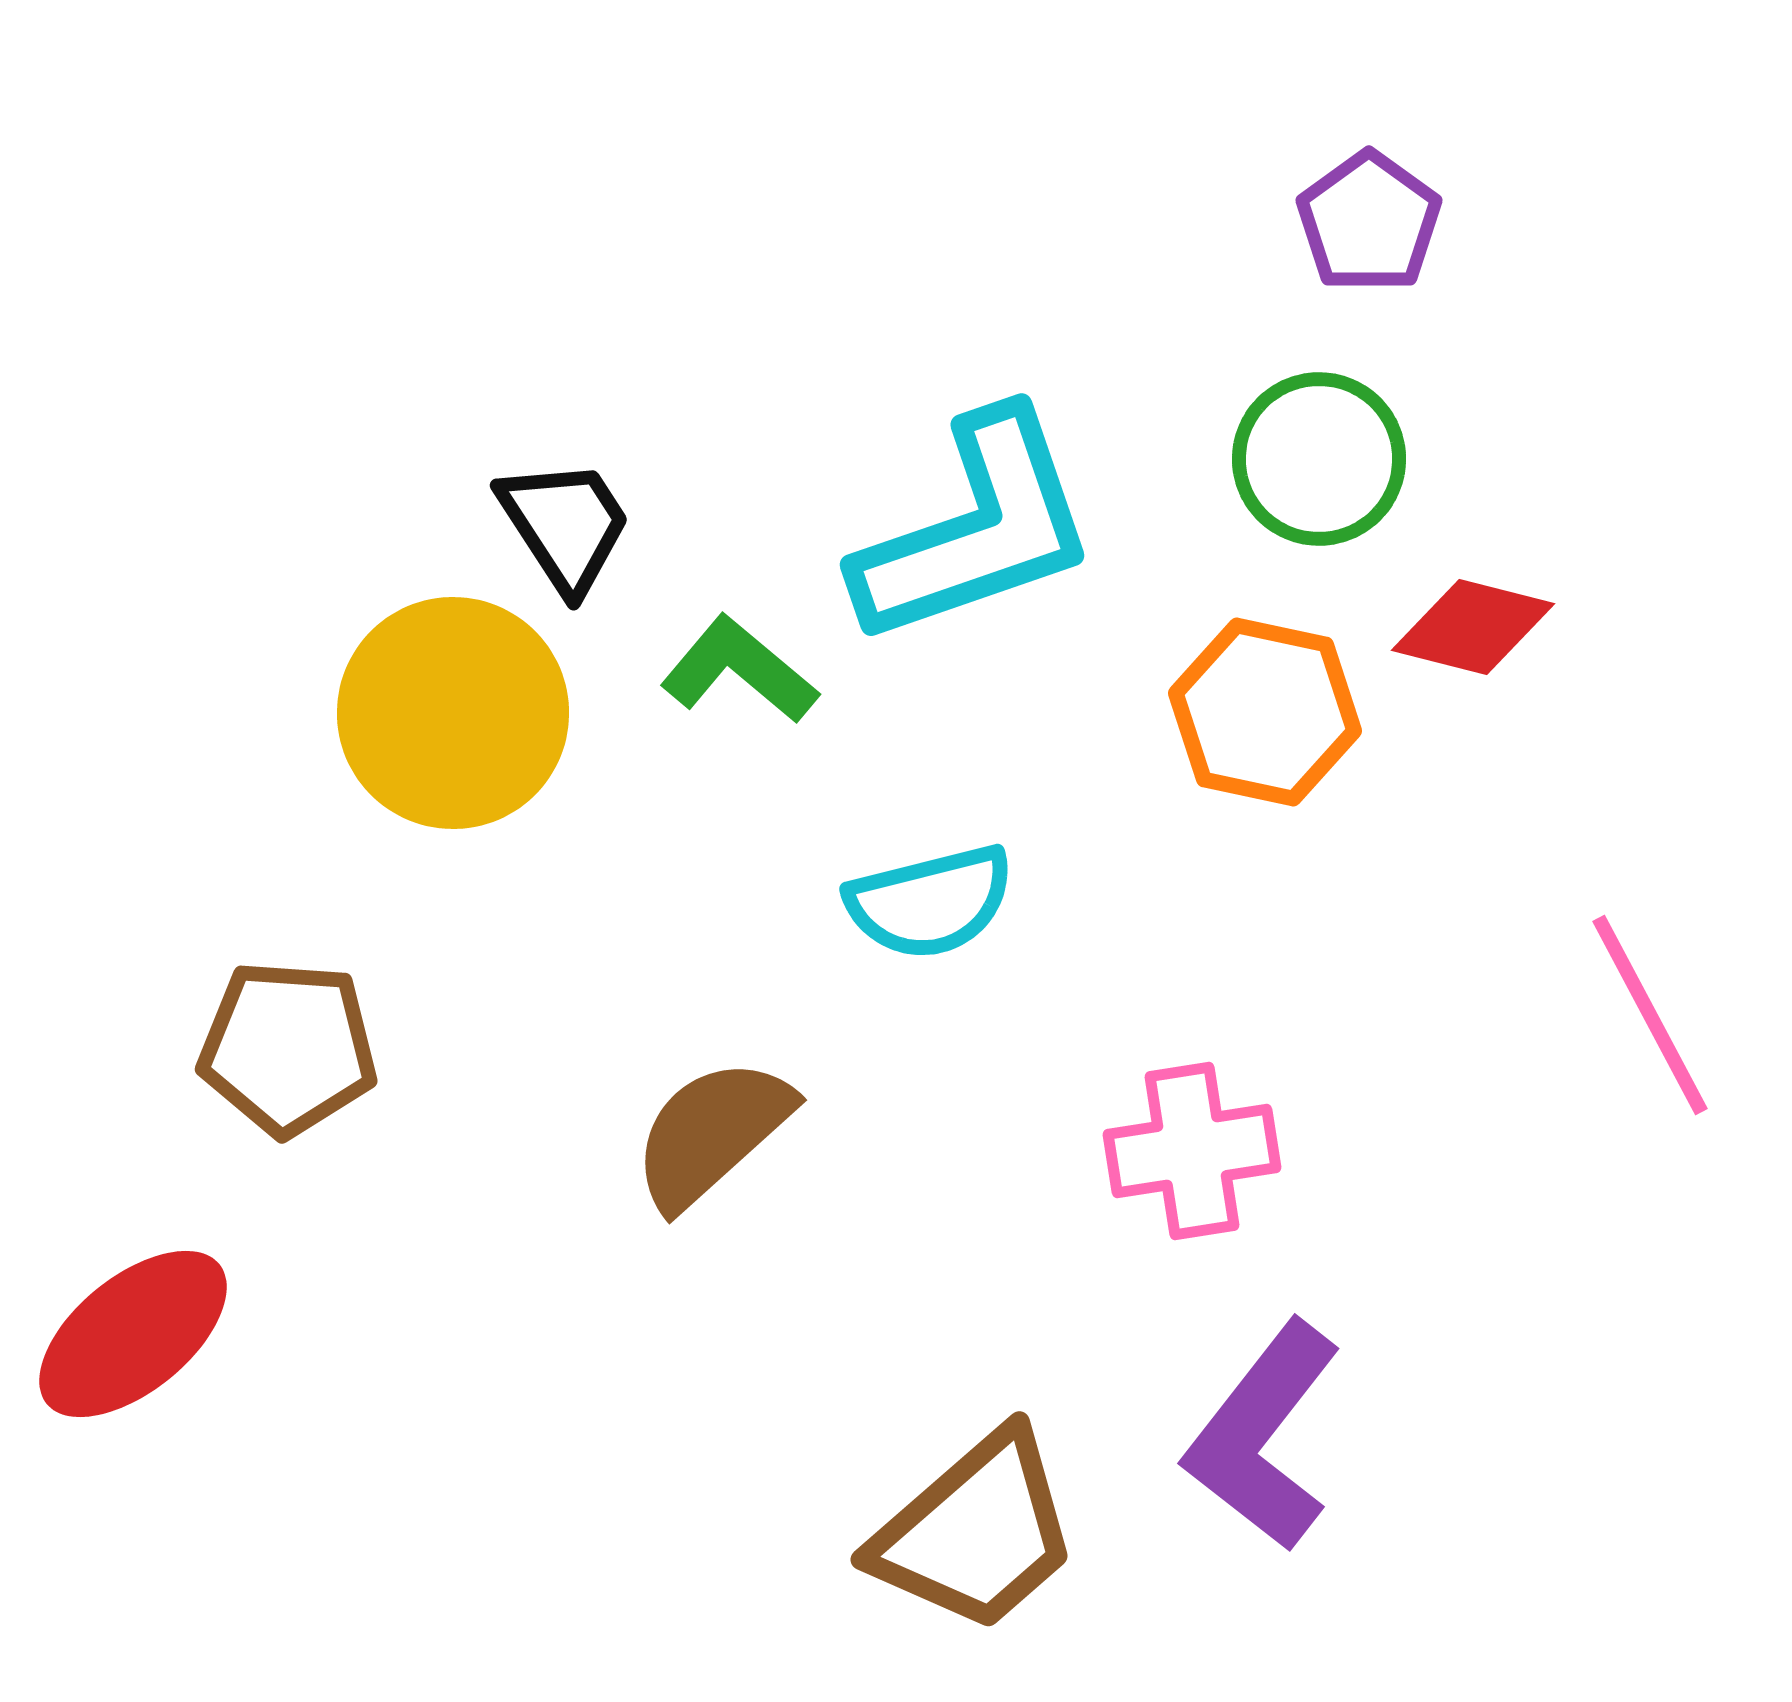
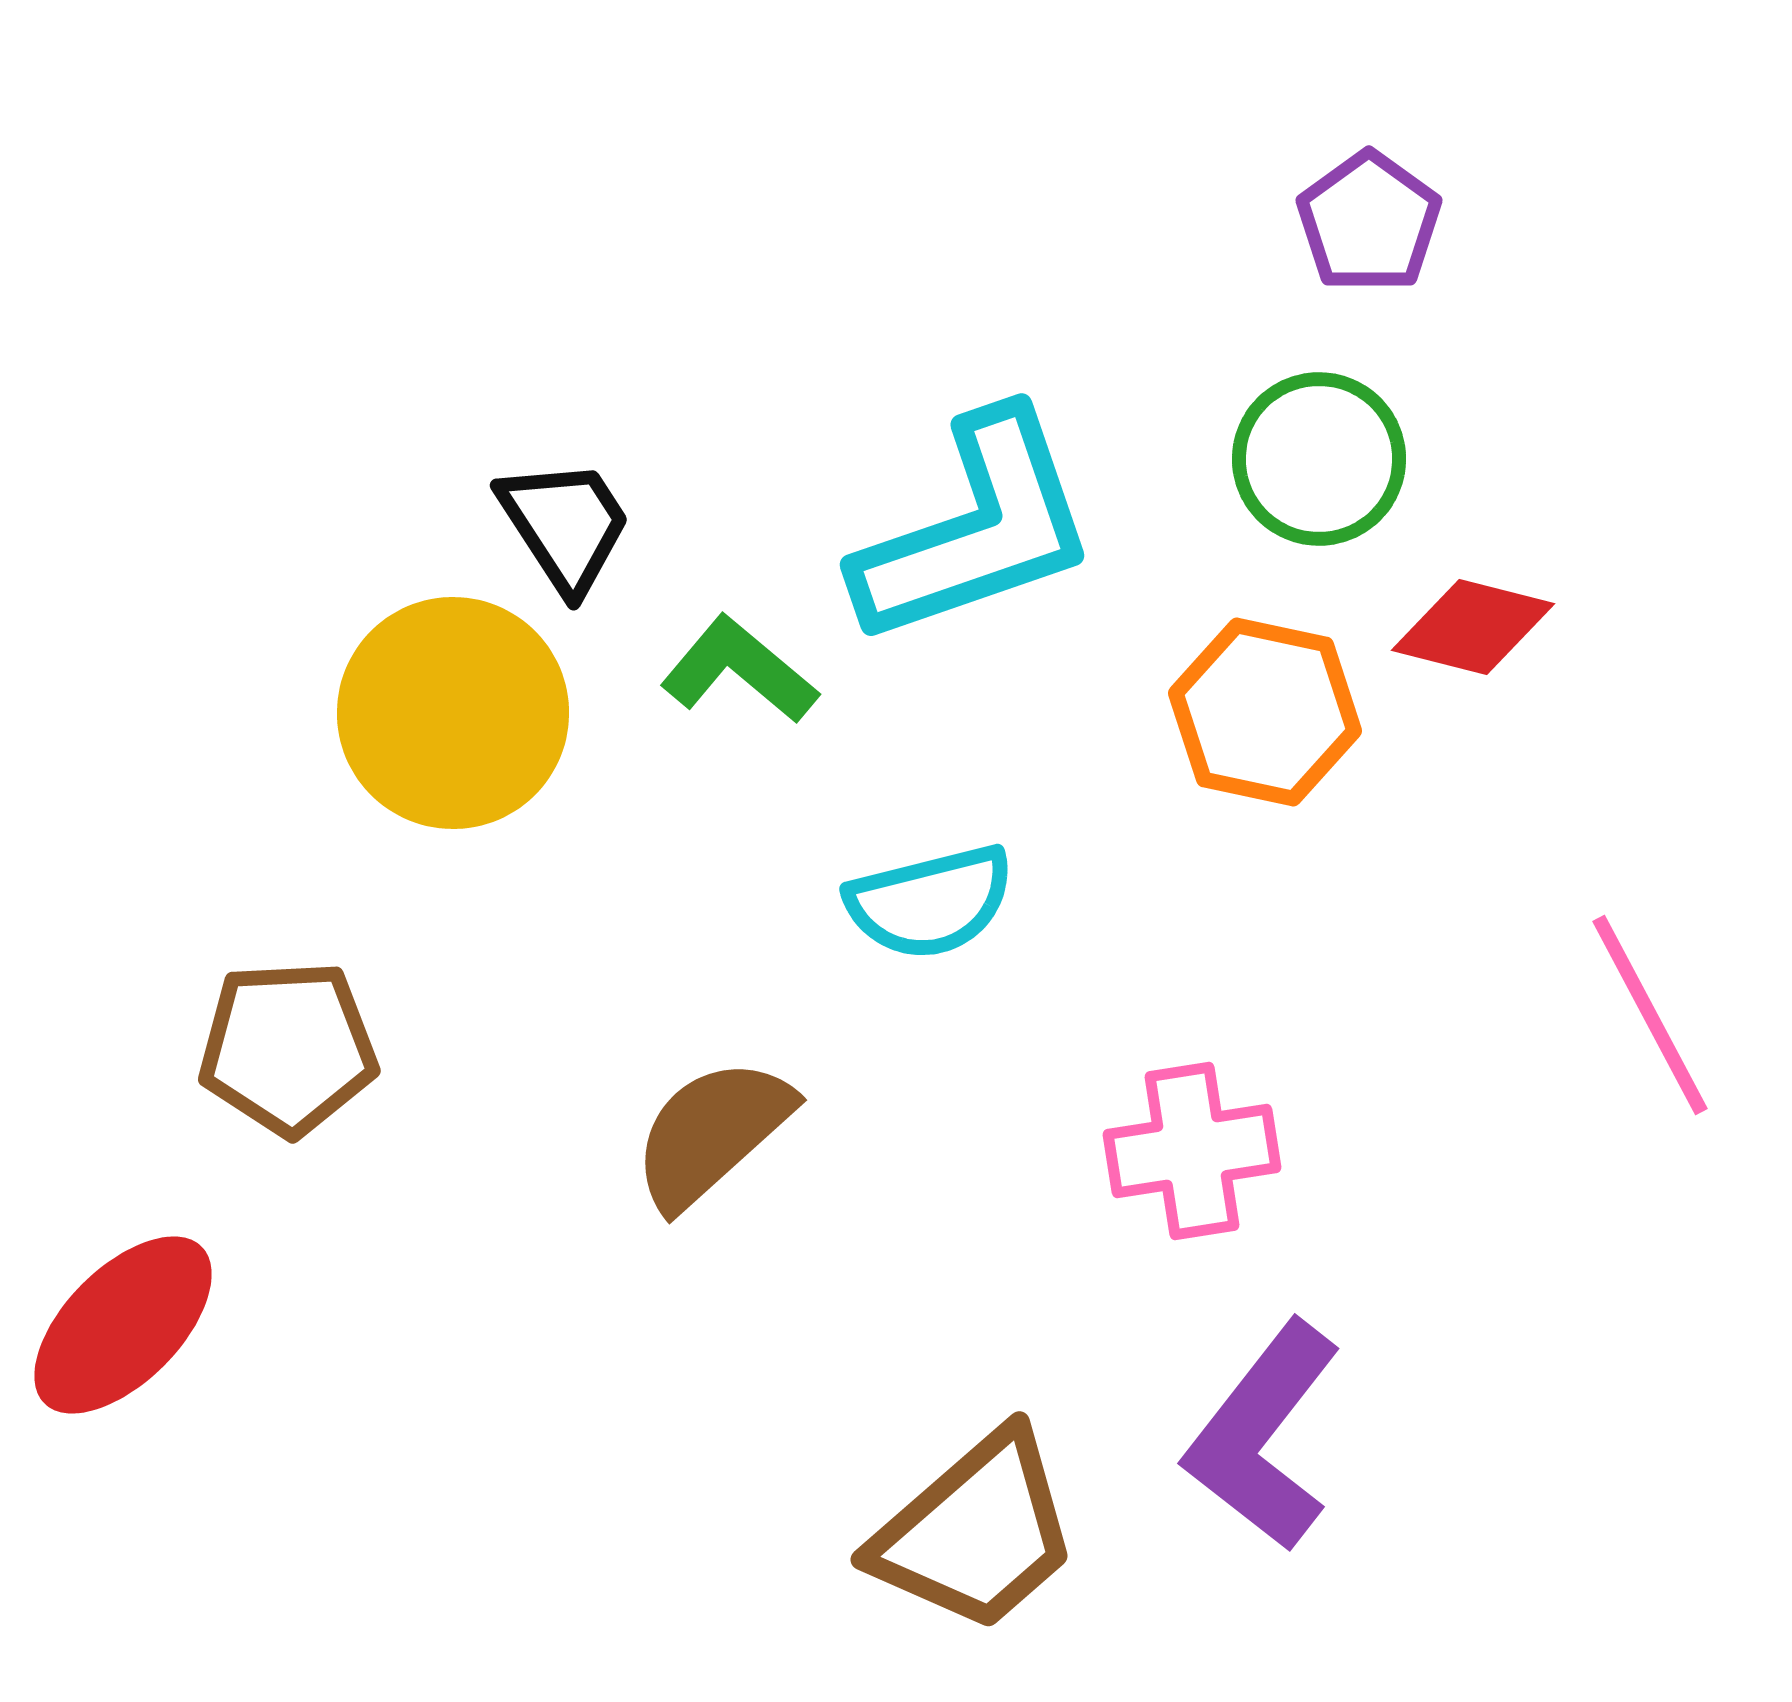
brown pentagon: rotated 7 degrees counterclockwise
red ellipse: moved 10 px left, 9 px up; rotated 6 degrees counterclockwise
